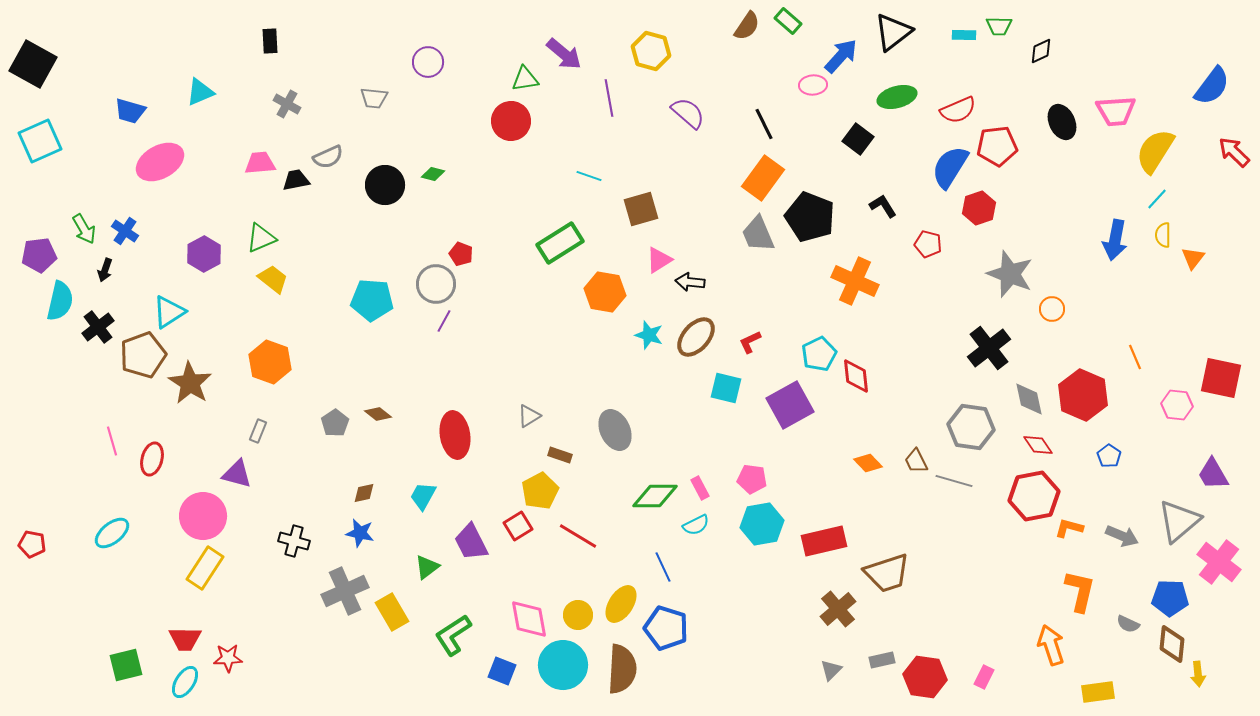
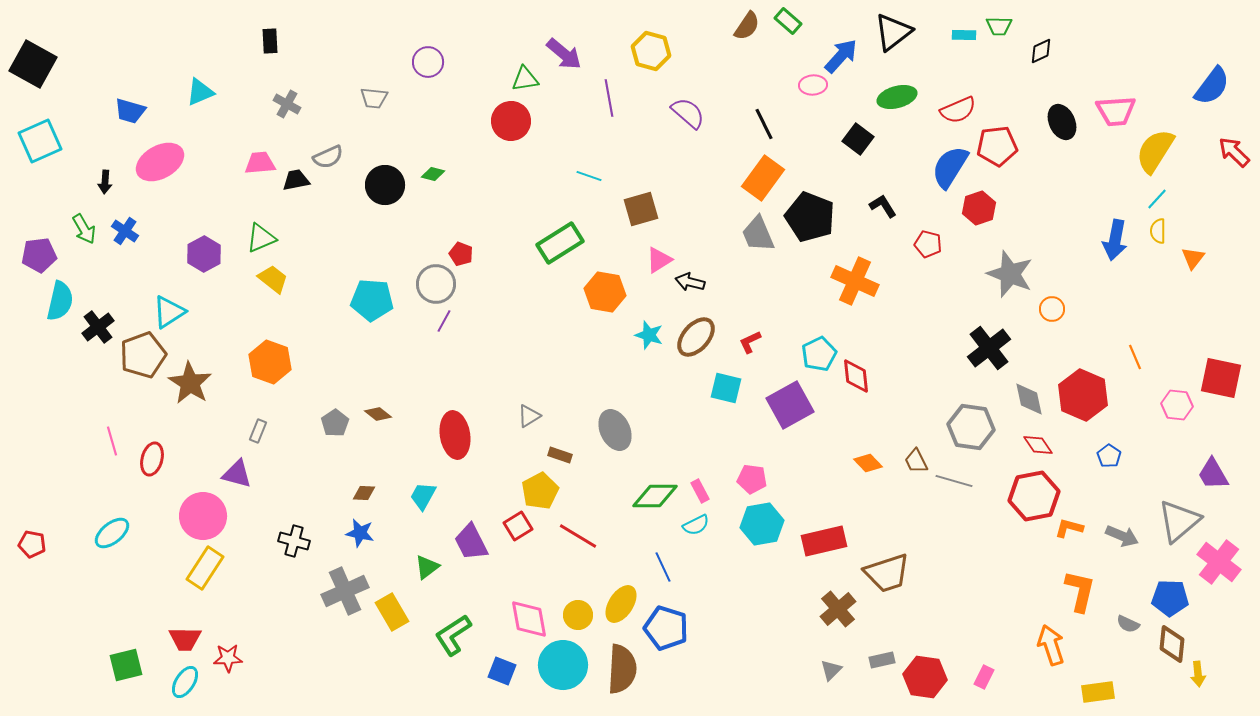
yellow semicircle at (1163, 235): moved 5 px left, 4 px up
black arrow at (105, 270): moved 88 px up; rotated 15 degrees counterclockwise
black arrow at (690, 282): rotated 8 degrees clockwise
pink rectangle at (700, 488): moved 3 px down
brown diamond at (364, 493): rotated 15 degrees clockwise
